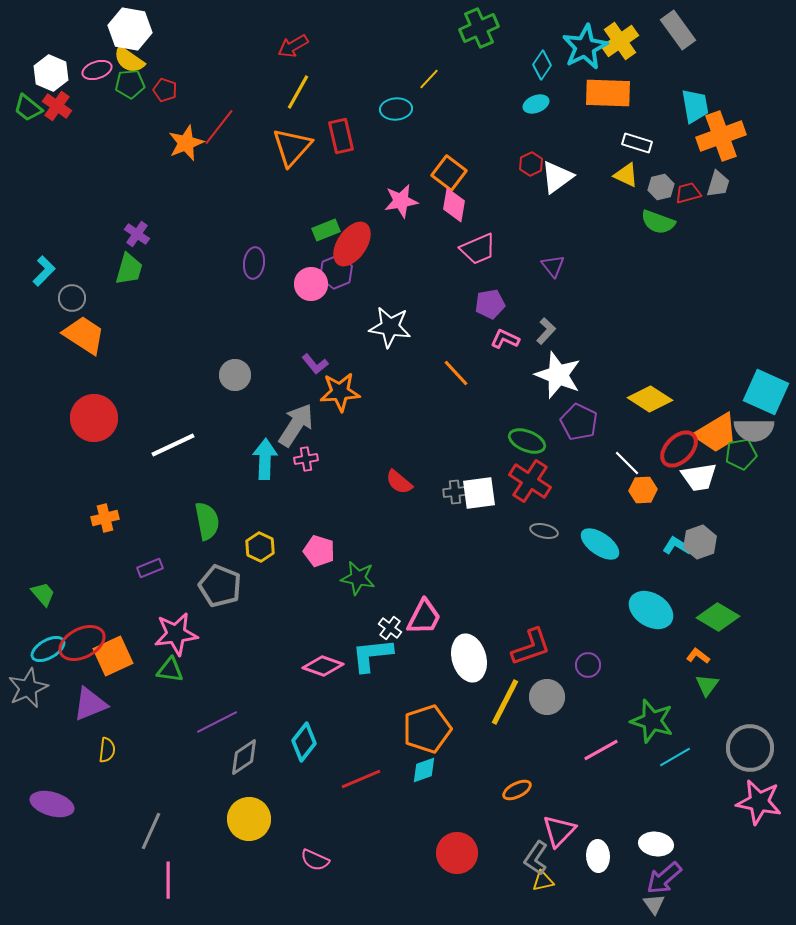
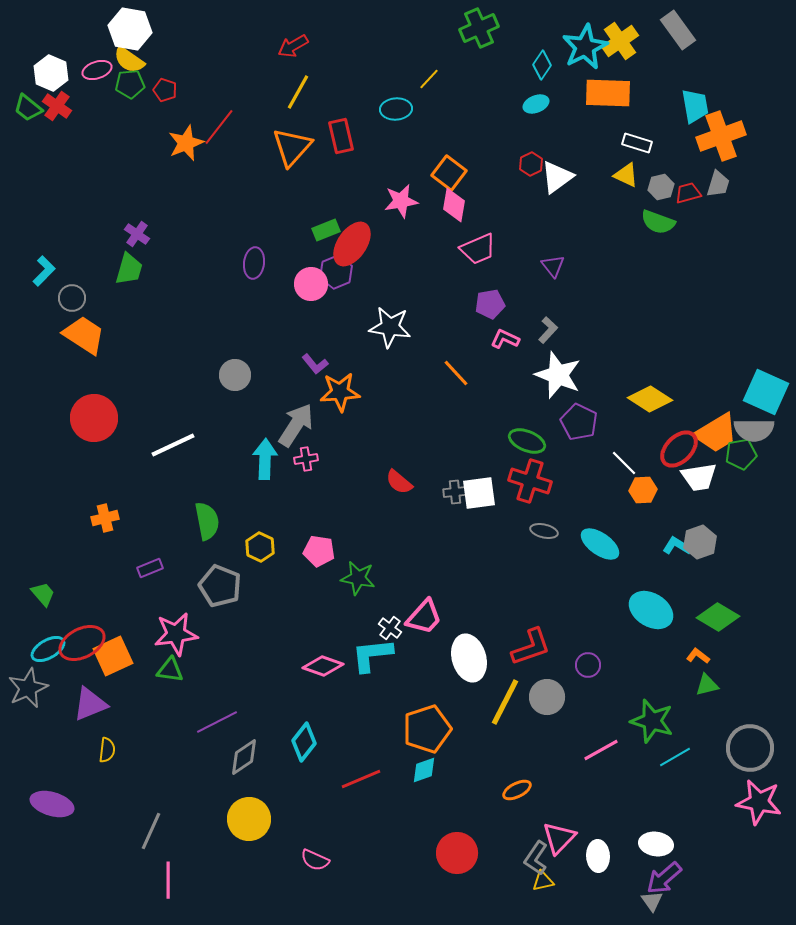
gray L-shape at (546, 331): moved 2 px right, 1 px up
white line at (627, 463): moved 3 px left
red cross at (530, 481): rotated 15 degrees counterclockwise
pink pentagon at (319, 551): rotated 8 degrees counterclockwise
pink trapezoid at (424, 617): rotated 15 degrees clockwise
green triangle at (707, 685): rotated 40 degrees clockwise
pink triangle at (559, 831): moved 7 px down
gray triangle at (654, 904): moved 2 px left, 3 px up
